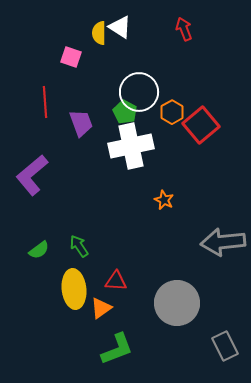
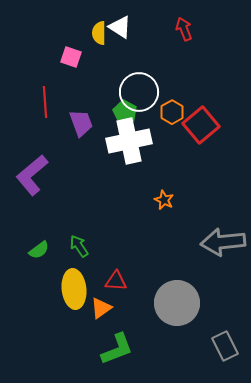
white cross: moved 2 px left, 5 px up
